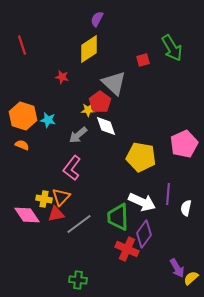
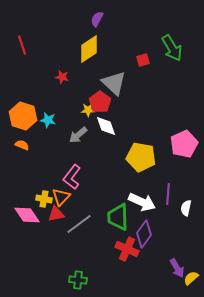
pink L-shape: moved 9 px down
